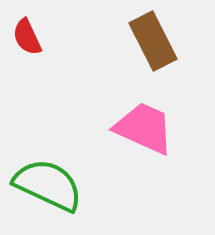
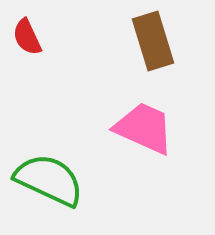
brown rectangle: rotated 10 degrees clockwise
green semicircle: moved 1 px right, 5 px up
